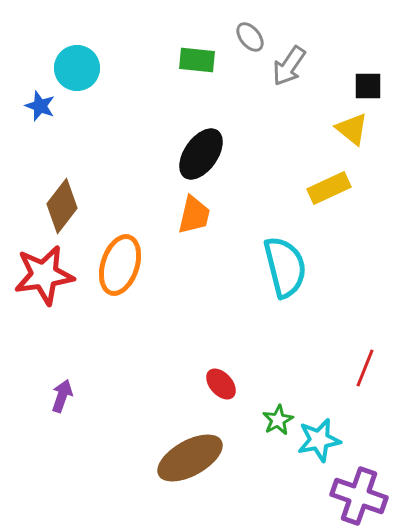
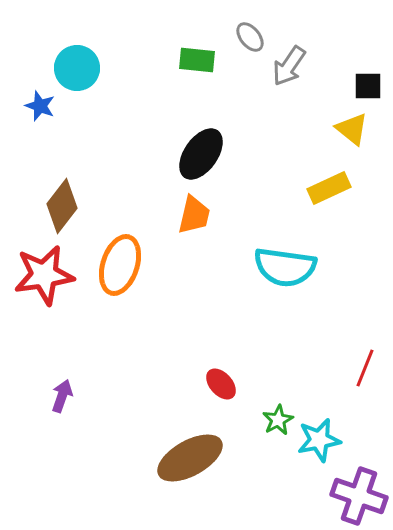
cyan semicircle: rotated 112 degrees clockwise
